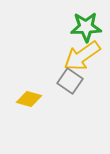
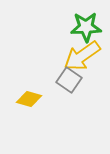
gray square: moved 1 px left, 1 px up
